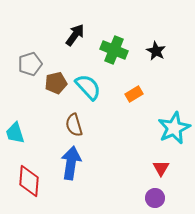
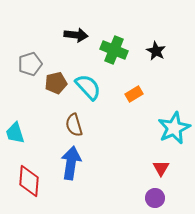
black arrow: moved 1 px right; rotated 60 degrees clockwise
